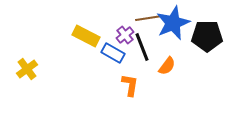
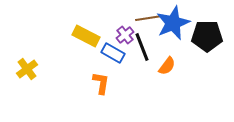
orange L-shape: moved 29 px left, 2 px up
